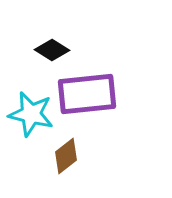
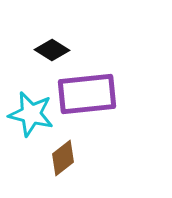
brown diamond: moved 3 px left, 2 px down
